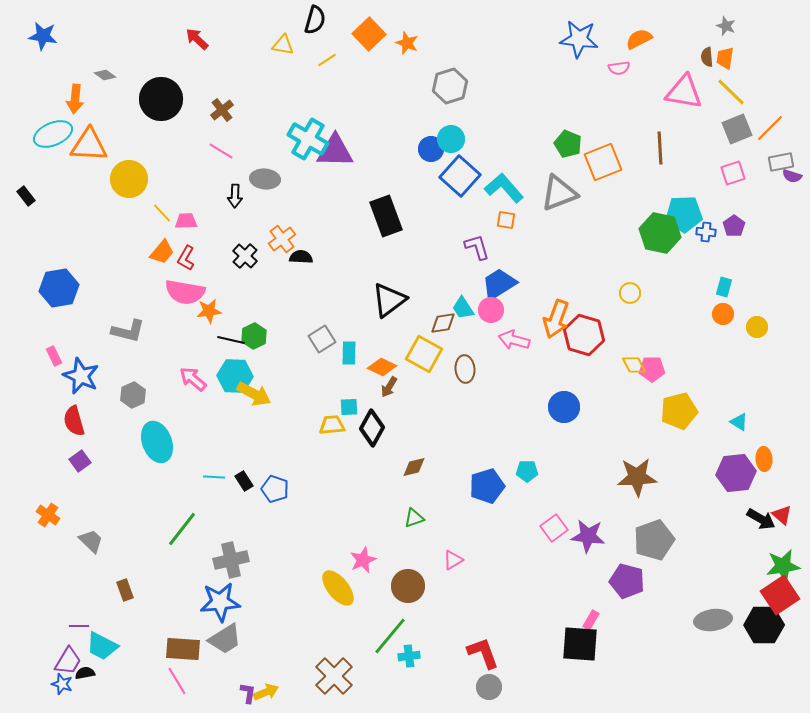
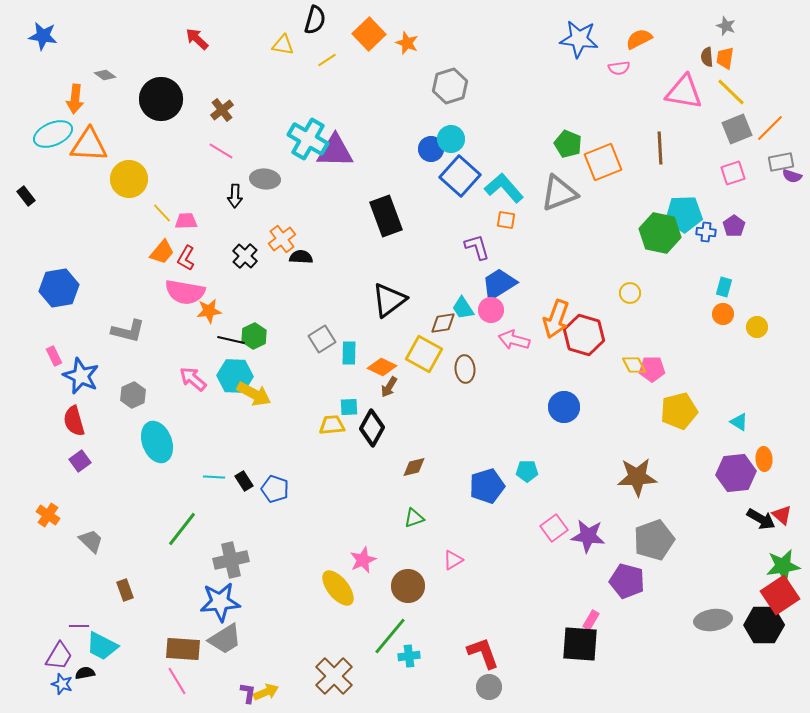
purple trapezoid at (68, 661): moved 9 px left, 5 px up
